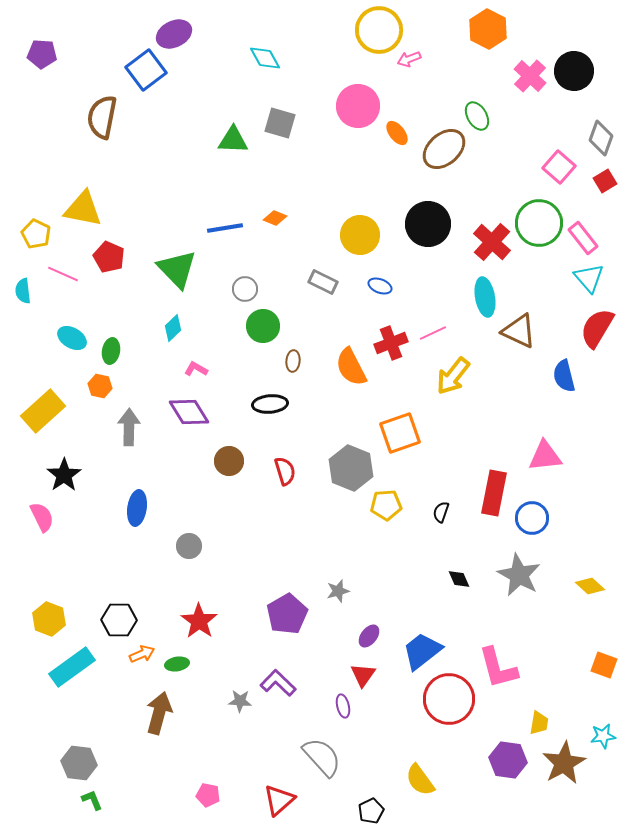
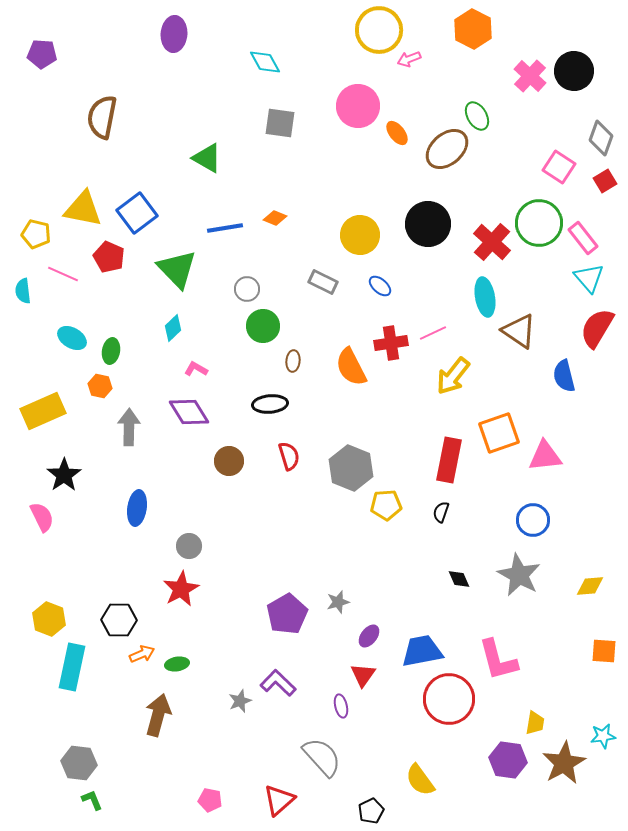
orange hexagon at (488, 29): moved 15 px left
purple ellipse at (174, 34): rotated 60 degrees counterclockwise
cyan diamond at (265, 58): moved 4 px down
blue square at (146, 70): moved 9 px left, 143 px down
gray square at (280, 123): rotated 8 degrees counterclockwise
green triangle at (233, 140): moved 26 px left, 18 px down; rotated 28 degrees clockwise
brown ellipse at (444, 149): moved 3 px right
pink square at (559, 167): rotated 8 degrees counterclockwise
yellow pentagon at (36, 234): rotated 12 degrees counterclockwise
blue ellipse at (380, 286): rotated 20 degrees clockwise
gray circle at (245, 289): moved 2 px right
brown triangle at (519, 331): rotated 9 degrees clockwise
red cross at (391, 343): rotated 12 degrees clockwise
yellow rectangle at (43, 411): rotated 18 degrees clockwise
orange square at (400, 433): moved 99 px right
red semicircle at (285, 471): moved 4 px right, 15 px up
red rectangle at (494, 493): moved 45 px left, 33 px up
blue circle at (532, 518): moved 1 px right, 2 px down
yellow diamond at (590, 586): rotated 48 degrees counterclockwise
gray star at (338, 591): moved 11 px down
red star at (199, 621): moved 18 px left, 32 px up; rotated 9 degrees clockwise
blue trapezoid at (422, 651): rotated 27 degrees clockwise
orange square at (604, 665): moved 14 px up; rotated 16 degrees counterclockwise
cyan rectangle at (72, 667): rotated 42 degrees counterclockwise
pink L-shape at (498, 668): moved 8 px up
gray star at (240, 701): rotated 25 degrees counterclockwise
purple ellipse at (343, 706): moved 2 px left
brown arrow at (159, 713): moved 1 px left, 2 px down
yellow trapezoid at (539, 723): moved 4 px left
pink pentagon at (208, 795): moved 2 px right, 5 px down
